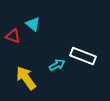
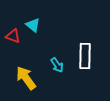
cyan triangle: moved 1 px down
white rectangle: moved 2 px right; rotated 70 degrees clockwise
cyan arrow: rotated 84 degrees clockwise
